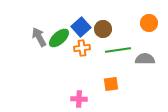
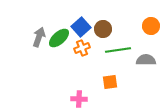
orange circle: moved 2 px right, 3 px down
gray arrow: rotated 48 degrees clockwise
orange cross: rotated 14 degrees counterclockwise
gray semicircle: moved 1 px right, 1 px down
orange square: moved 1 px left, 2 px up
